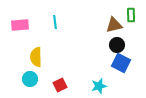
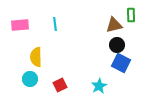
cyan line: moved 2 px down
cyan star: rotated 14 degrees counterclockwise
